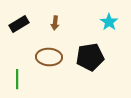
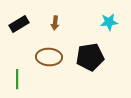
cyan star: rotated 30 degrees clockwise
